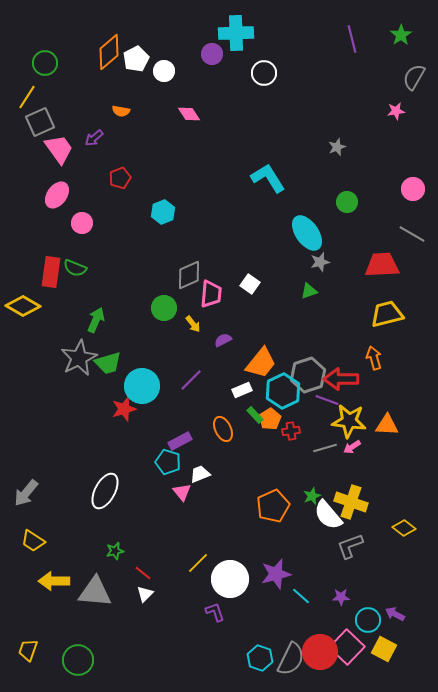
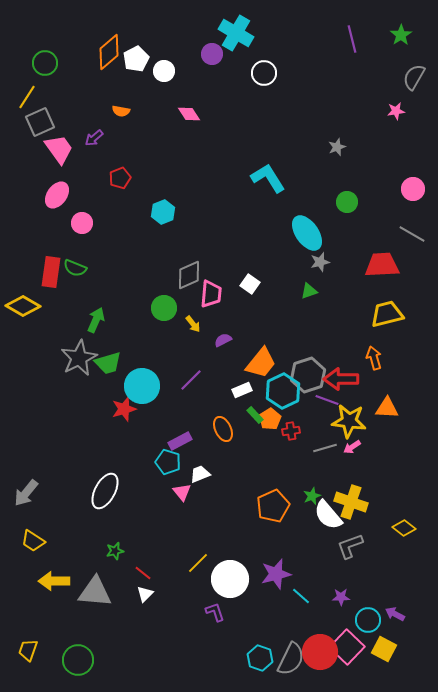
cyan cross at (236, 33): rotated 32 degrees clockwise
orange triangle at (387, 425): moved 17 px up
